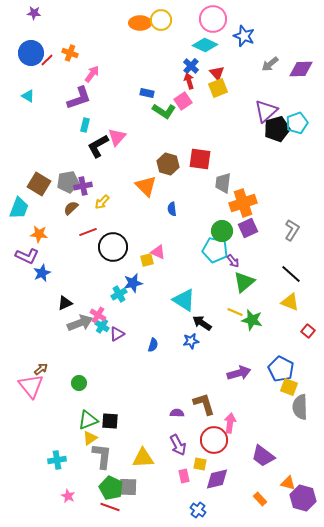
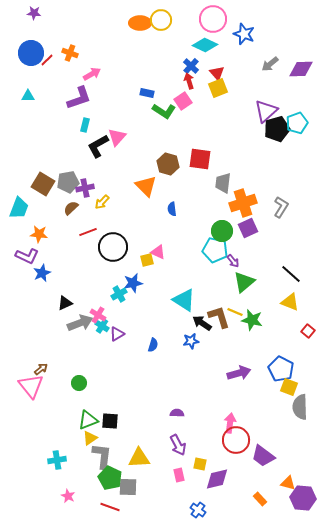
blue star at (244, 36): moved 2 px up
pink arrow at (92, 74): rotated 24 degrees clockwise
cyan triangle at (28, 96): rotated 32 degrees counterclockwise
brown square at (39, 184): moved 4 px right
purple cross at (83, 186): moved 2 px right, 2 px down
gray L-shape at (292, 230): moved 11 px left, 23 px up
brown L-shape at (204, 404): moved 15 px right, 87 px up
red circle at (214, 440): moved 22 px right
yellow triangle at (143, 458): moved 4 px left
pink rectangle at (184, 476): moved 5 px left, 1 px up
green pentagon at (111, 488): moved 1 px left, 10 px up
purple hexagon at (303, 498): rotated 10 degrees counterclockwise
